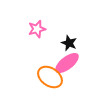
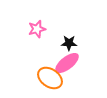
black star: rotated 21 degrees counterclockwise
orange ellipse: moved 1 px down
